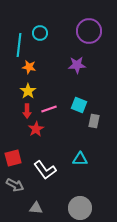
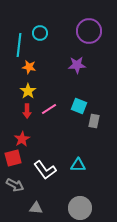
cyan square: moved 1 px down
pink line: rotated 14 degrees counterclockwise
red star: moved 14 px left, 10 px down
cyan triangle: moved 2 px left, 6 px down
